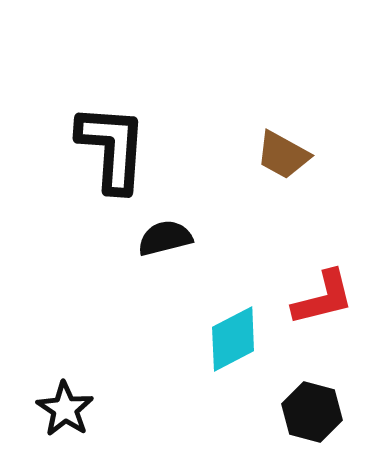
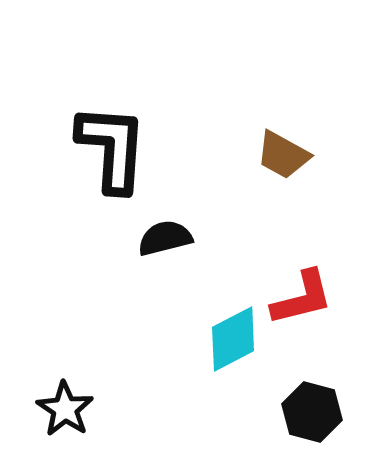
red L-shape: moved 21 px left
